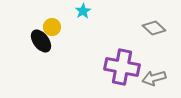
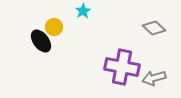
yellow circle: moved 2 px right
